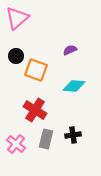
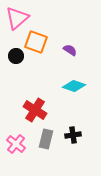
purple semicircle: rotated 56 degrees clockwise
orange square: moved 28 px up
cyan diamond: rotated 15 degrees clockwise
